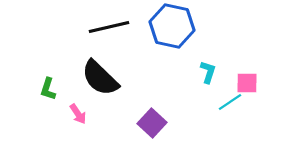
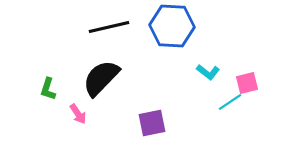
blue hexagon: rotated 9 degrees counterclockwise
cyan L-shape: rotated 110 degrees clockwise
black semicircle: moved 1 px right; rotated 90 degrees clockwise
pink square: rotated 15 degrees counterclockwise
purple square: rotated 36 degrees clockwise
